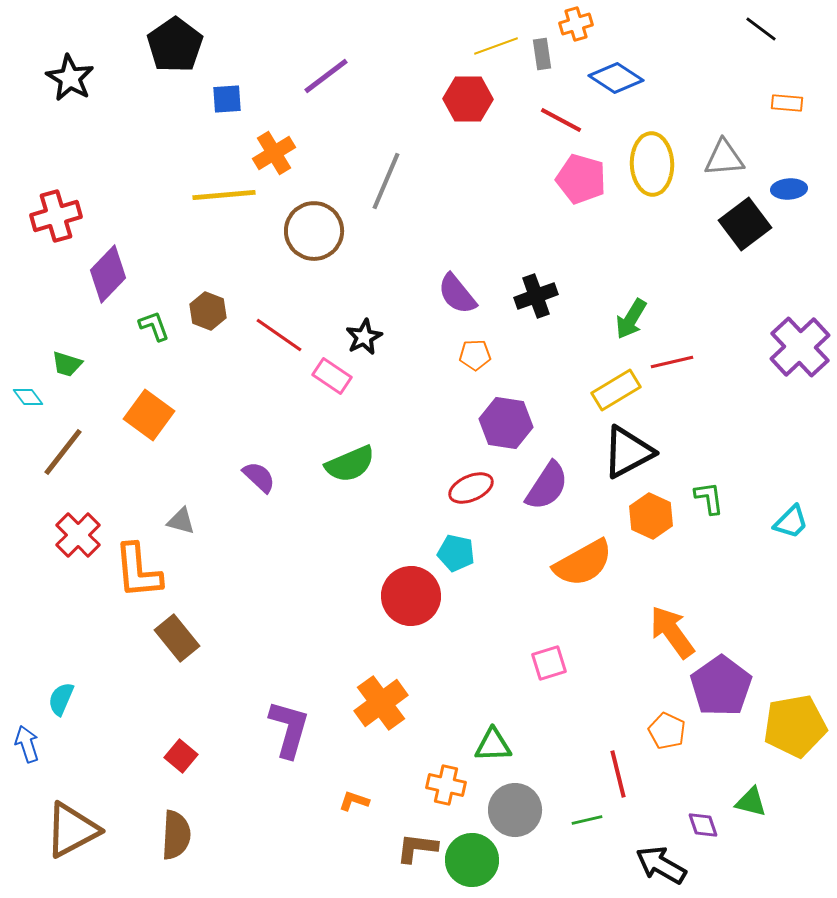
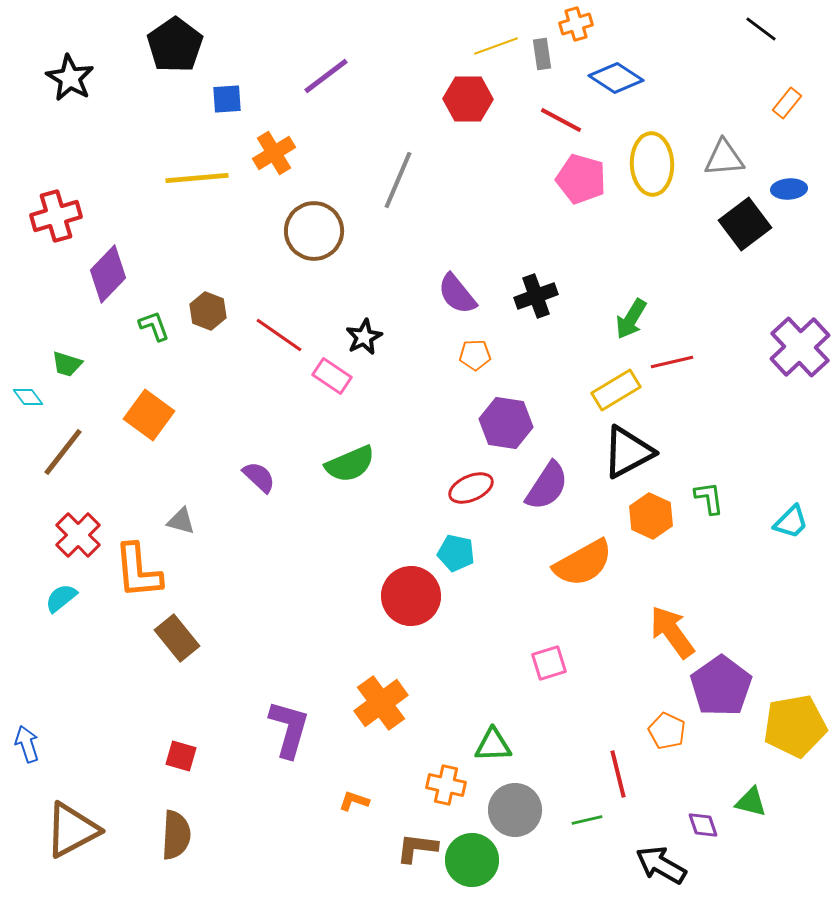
orange rectangle at (787, 103): rotated 56 degrees counterclockwise
gray line at (386, 181): moved 12 px right, 1 px up
yellow line at (224, 195): moved 27 px left, 17 px up
cyan semicircle at (61, 699): moved 101 px up; rotated 28 degrees clockwise
red square at (181, 756): rotated 24 degrees counterclockwise
